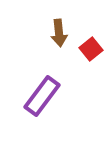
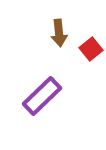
purple rectangle: rotated 9 degrees clockwise
